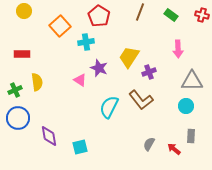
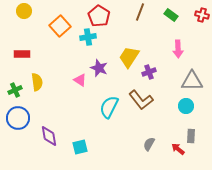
cyan cross: moved 2 px right, 5 px up
red arrow: moved 4 px right
